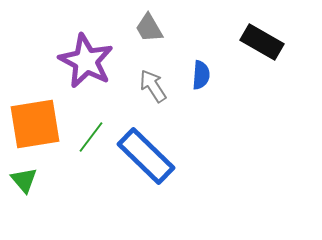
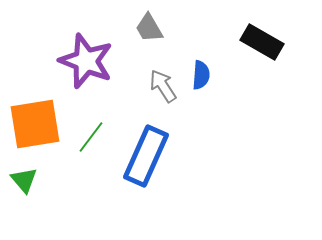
purple star: rotated 6 degrees counterclockwise
gray arrow: moved 10 px right
blue rectangle: rotated 70 degrees clockwise
